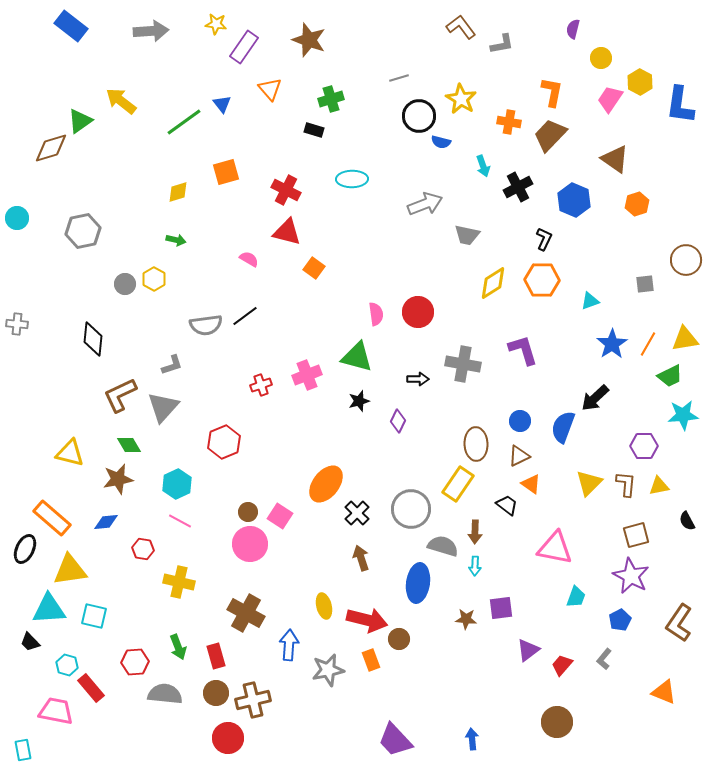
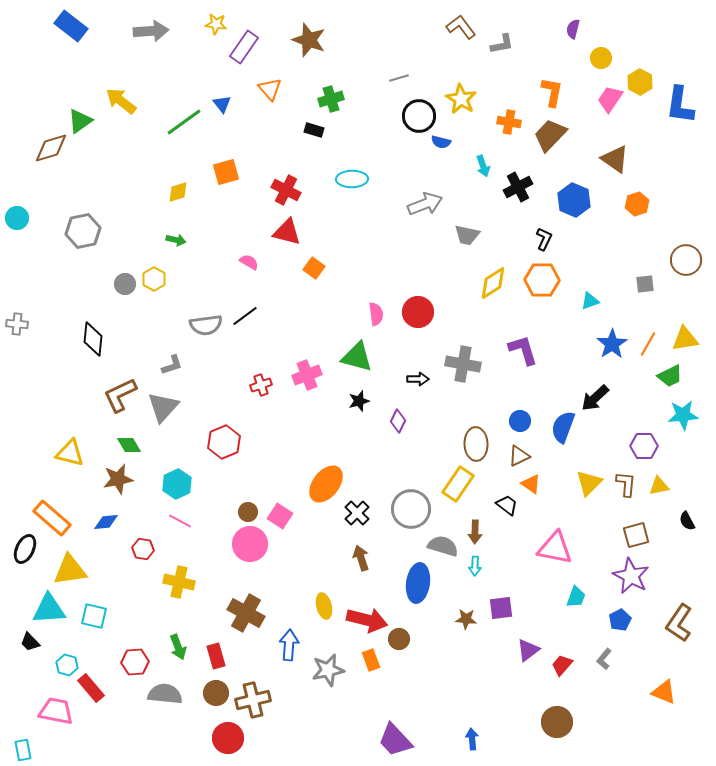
pink semicircle at (249, 259): moved 3 px down
